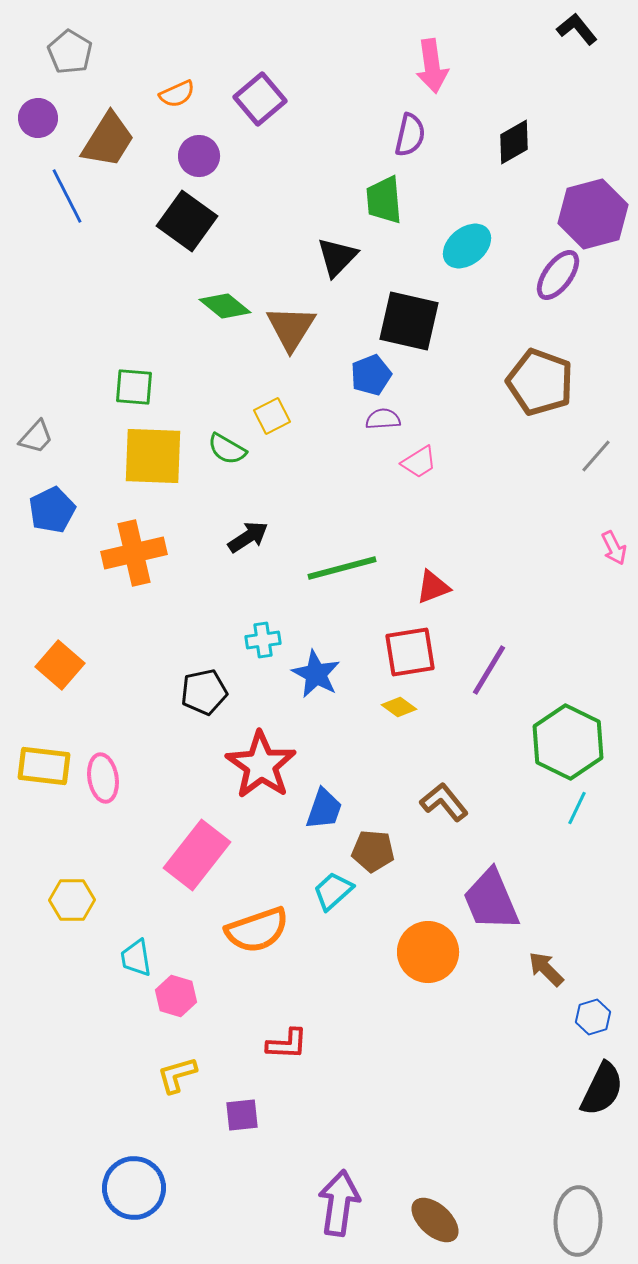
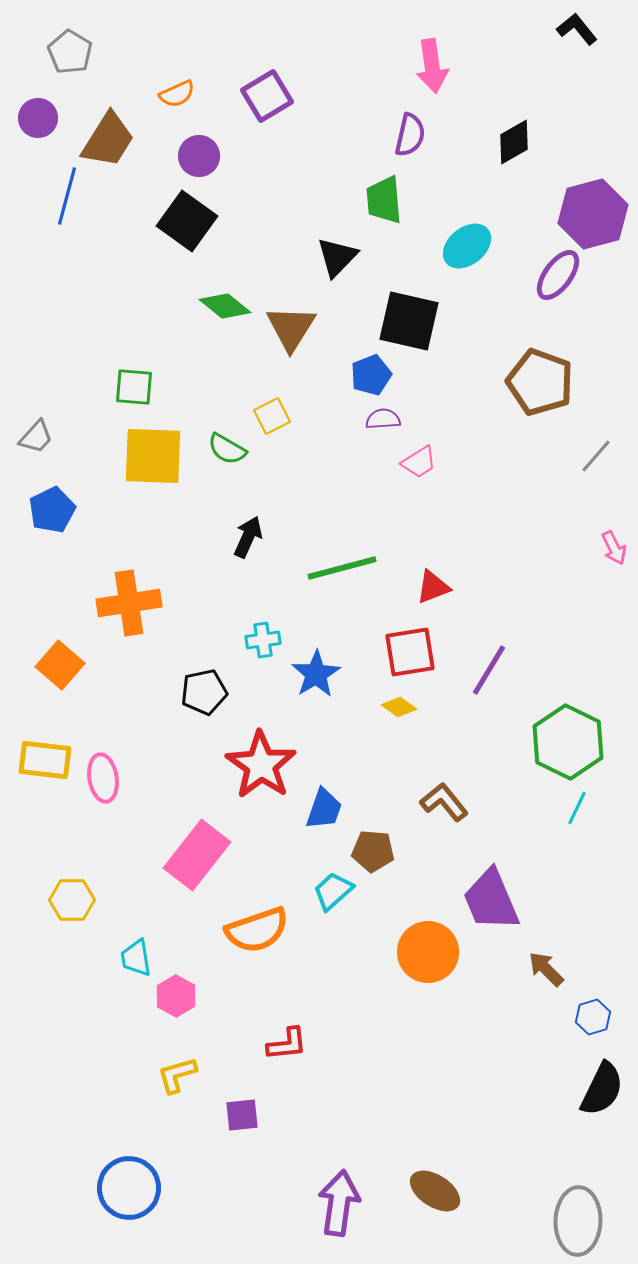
purple square at (260, 99): moved 7 px right, 3 px up; rotated 9 degrees clockwise
blue line at (67, 196): rotated 42 degrees clockwise
black arrow at (248, 537): rotated 33 degrees counterclockwise
orange cross at (134, 553): moved 5 px left, 50 px down; rotated 4 degrees clockwise
blue star at (316, 674): rotated 12 degrees clockwise
yellow rectangle at (44, 766): moved 1 px right, 6 px up
pink hexagon at (176, 996): rotated 12 degrees clockwise
red L-shape at (287, 1044): rotated 9 degrees counterclockwise
blue circle at (134, 1188): moved 5 px left
brown ellipse at (435, 1220): moved 29 px up; rotated 9 degrees counterclockwise
